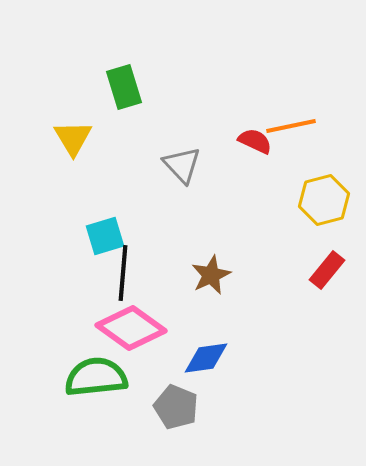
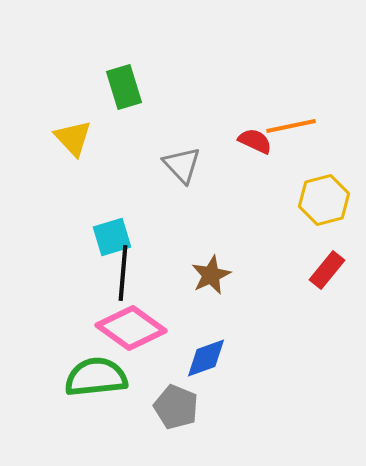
yellow triangle: rotated 12 degrees counterclockwise
cyan square: moved 7 px right, 1 px down
blue diamond: rotated 12 degrees counterclockwise
